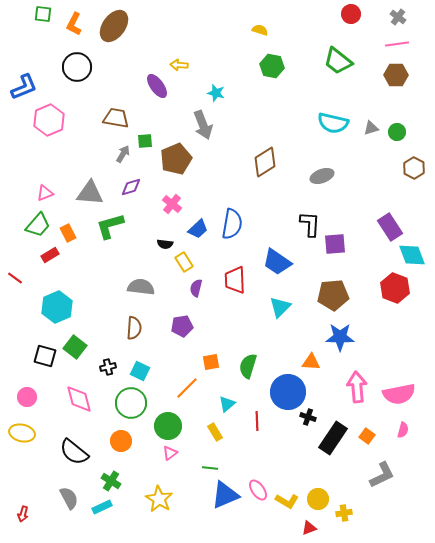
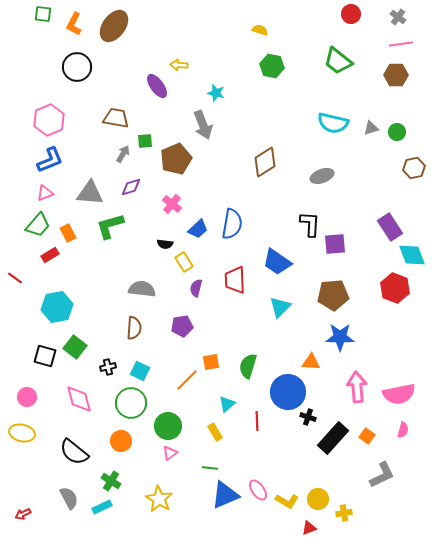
pink line at (397, 44): moved 4 px right
blue L-shape at (24, 87): moved 26 px right, 73 px down
brown hexagon at (414, 168): rotated 20 degrees clockwise
gray semicircle at (141, 287): moved 1 px right, 2 px down
cyan hexagon at (57, 307): rotated 12 degrees clockwise
orange line at (187, 388): moved 8 px up
black rectangle at (333, 438): rotated 8 degrees clockwise
red arrow at (23, 514): rotated 49 degrees clockwise
